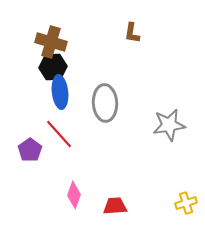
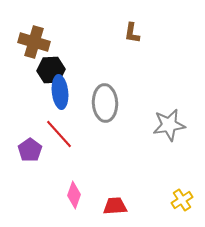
brown cross: moved 17 px left
black hexagon: moved 2 px left, 3 px down
yellow cross: moved 4 px left, 3 px up; rotated 15 degrees counterclockwise
